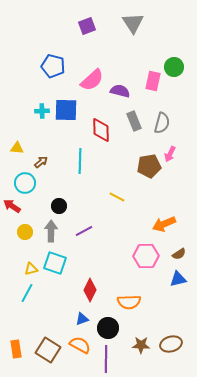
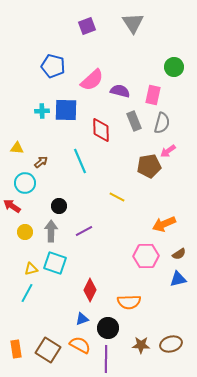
pink rectangle at (153, 81): moved 14 px down
pink arrow at (170, 154): moved 2 px left, 3 px up; rotated 28 degrees clockwise
cyan line at (80, 161): rotated 25 degrees counterclockwise
